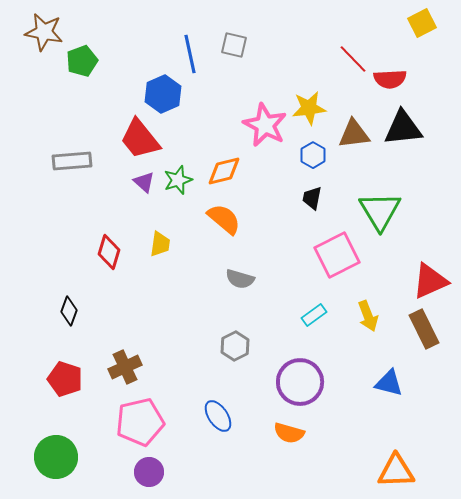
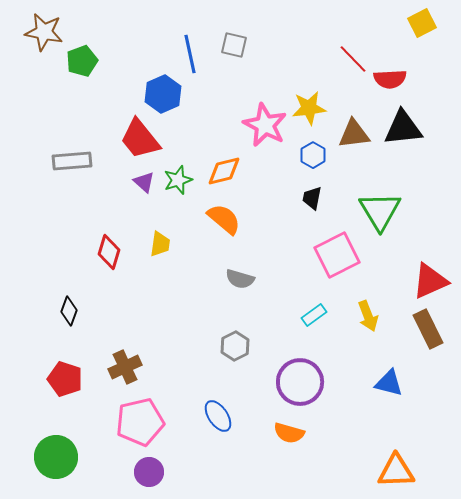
brown rectangle at (424, 329): moved 4 px right
